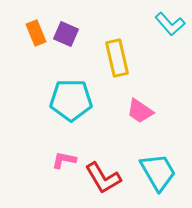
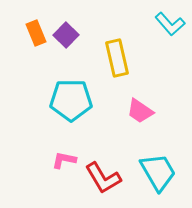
purple square: moved 1 px down; rotated 20 degrees clockwise
